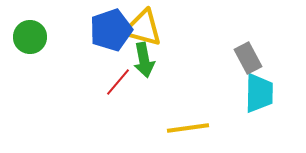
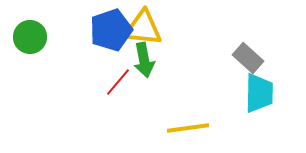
yellow triangle: rotated 9 degrees counterclockwise
gray rectangle: rotated 20 degrees counterclockwise
